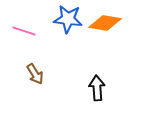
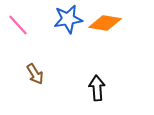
blue star: rotated 16 degrees counterclockwise
pink line: moved 6 px left, 6 px up; rotated 30 degrees clockwise
